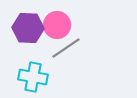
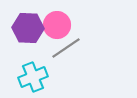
cyan cross: rotated 32 degrees counterclockwise
